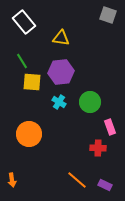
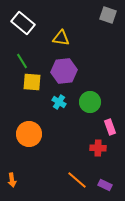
white rectangle: moved 1 px left, 1 px down; rotated 10 degrees counterclockwise
purple hexagon: moved 3 px right, 1 px up
